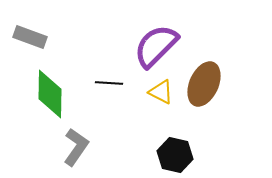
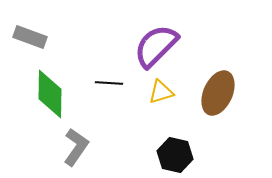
brown ellipse: moved 14 px right, 9 px down
yellow triangle: rotated 44 degrees counterclockwise
